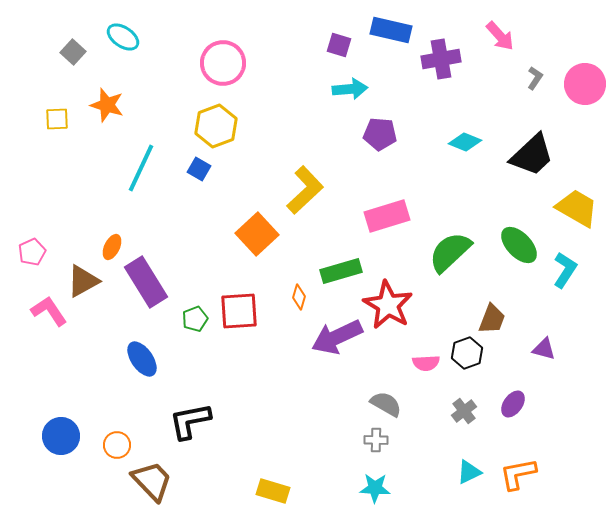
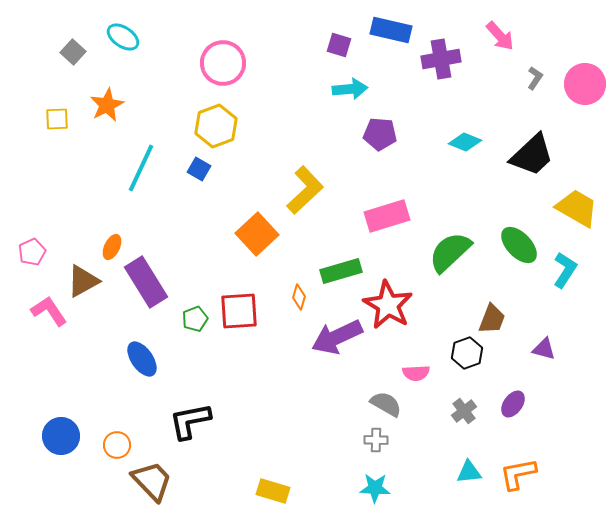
orange star at (107, 105): rotated 28 degrees clockwise
pink semicircle at (426, 363): moved 10 px left, 10 px down
cyan triangle at (469, 472): rotated 20 degrees clockwise
